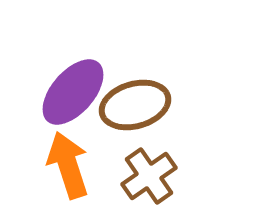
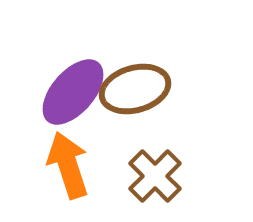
brown ellipse: moved 16 px up
brown cross: moved 6 px right; rotated 10 degrees counterclockwise
